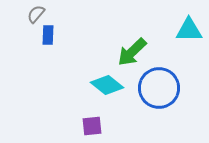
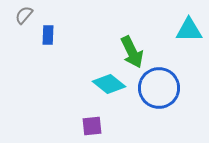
gray semicircle: moved 12 px left, 1 px down
green arrow: rotated 72 degrees counterclockwise
cyan diamond: moved 2 px right, 1 px up
